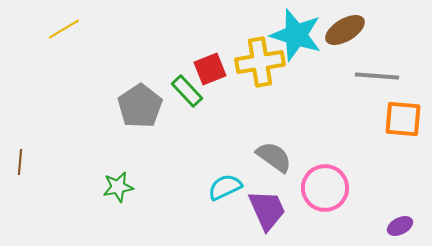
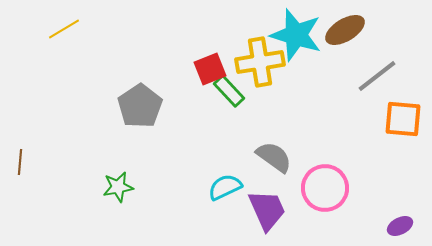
gray line: rotated 42 degrees counterclockwise
green rectangle: moved 42 px right
